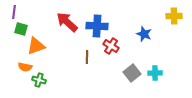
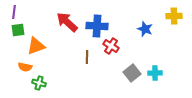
green square: moved 3 px left, 1 px down; rotated 24 degrees counterclockwise
blue star: moved 1 px right, 5 px up
green cross: moved 3 px down
